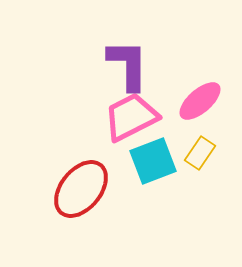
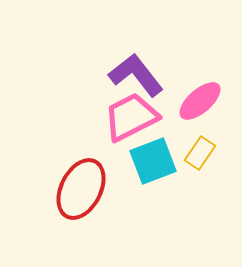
purple L-shape: moved 8 px right, 10 px down; rotated 38 degrees counterclockwise
red ellipse: rotated 12 degrees counterclockwise
